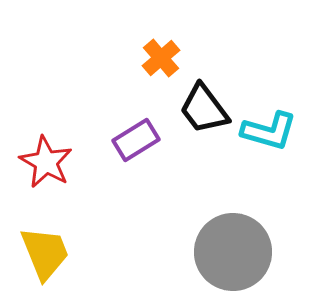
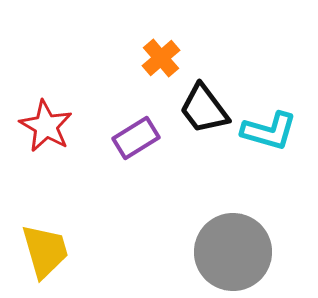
purple rectangle: moved 2 px up
red star: moved 36 px up
yellow trapezoid: moved 2 px up; rotated 6 degrees clockwise
